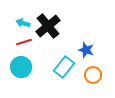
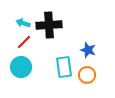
black cross: moved 1 px right, 1 px up; rotated 35 degrees clockwise
red line: rotated 28 degrees counterclockwise
blue star: moved 2 px right
cyan rectangle: rotated 45 degrees counterclockwise
orange circle: moved 6 px left
